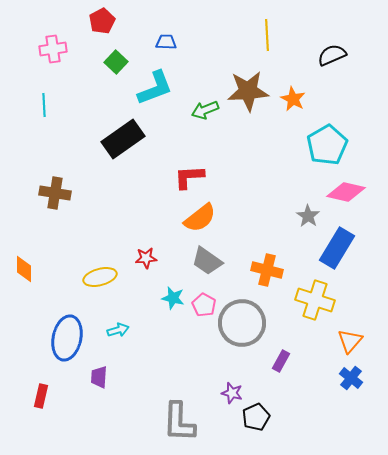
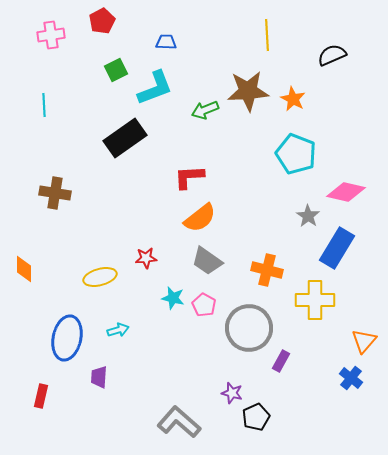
pink cross: moved 2 px left, 14 px up
green square: moved 8 px down; rotated 20 degrees clockwise
black rectangle: moved 2 px right, 1 px up
cyan pentagon: moved 31 px left, 9 px down; rotated 21 degrees counterclockwise
yellow cross: rotated 18 degrees counterclockwise
gray circle: moved 7 px right, 5 px down
orange triangle: moved 14 px right
gray L-shape: rotated 129 degrees clockwise
